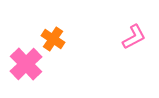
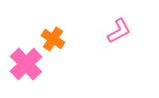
pink L-shape: moved 15 px left, 6 px up
